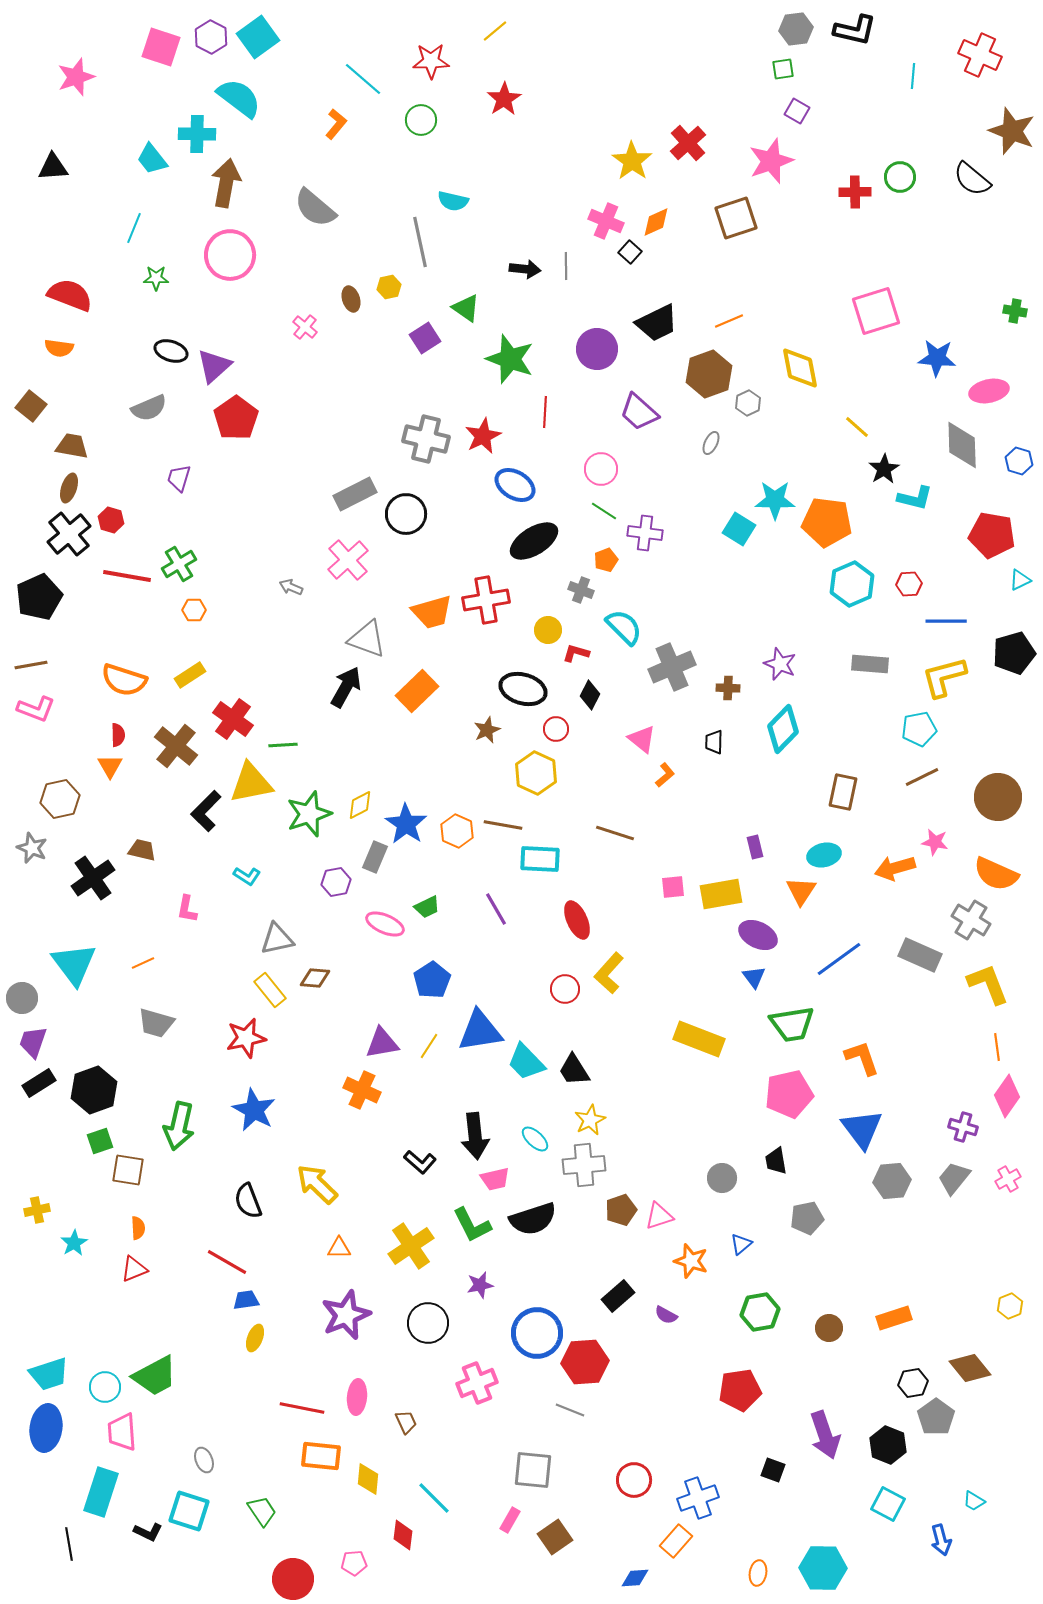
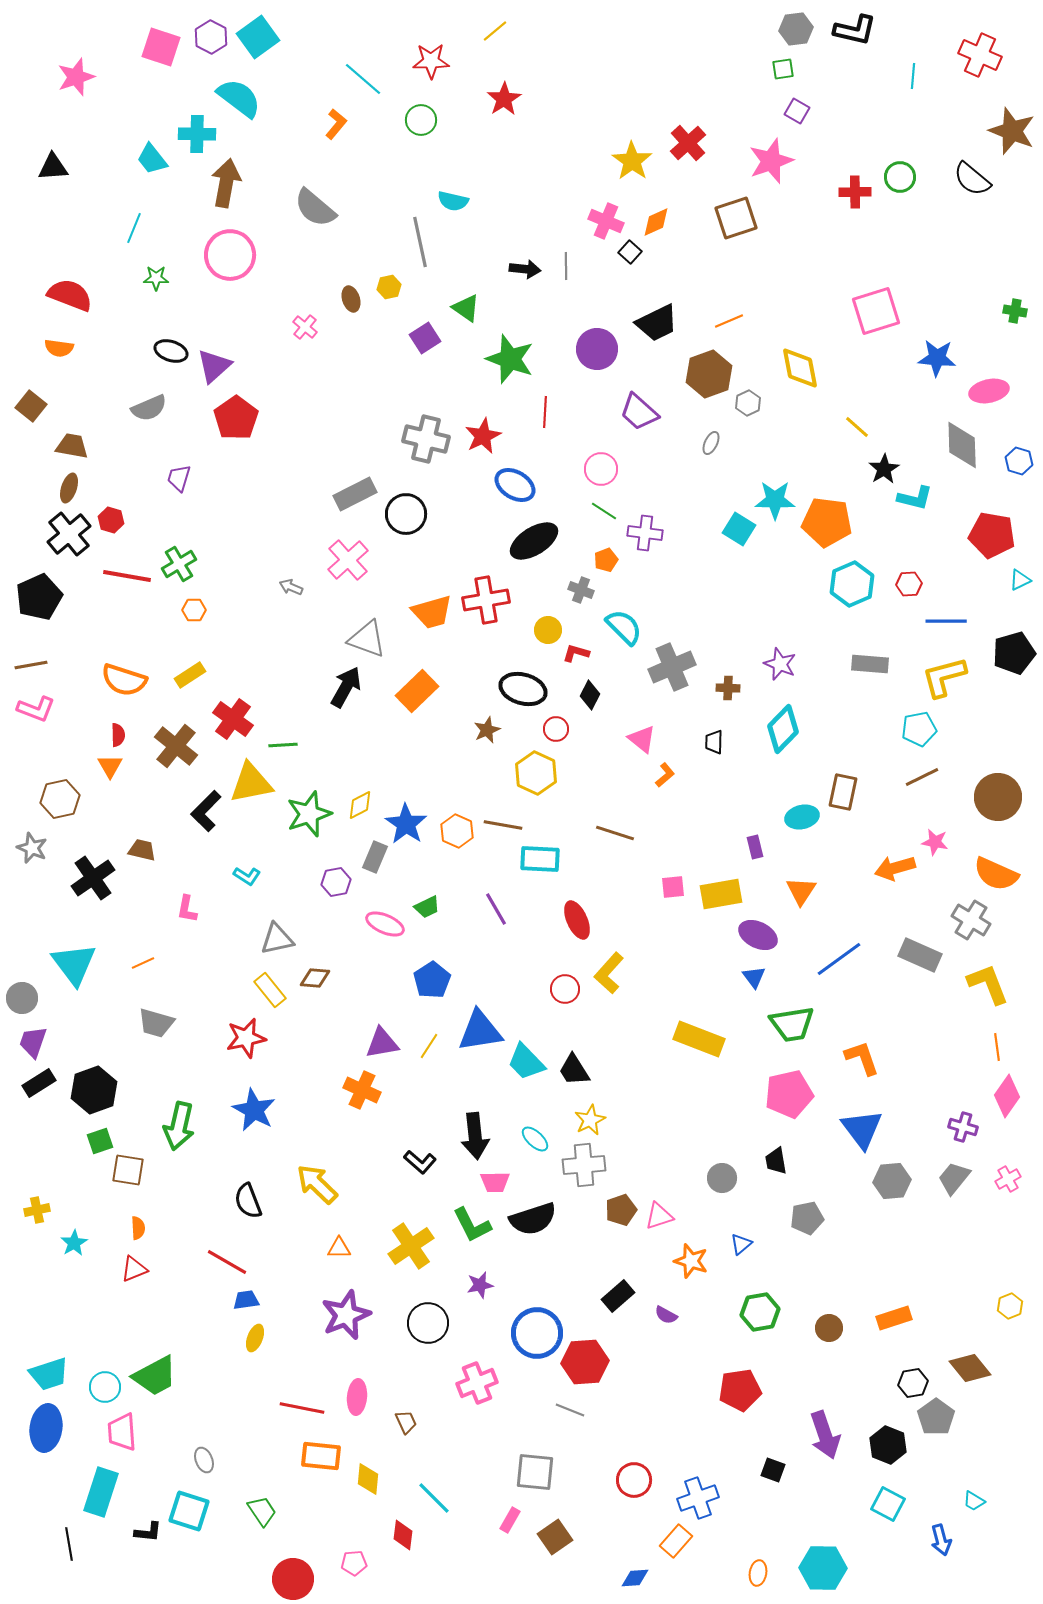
cyan ellipse at (824, 855): moved 22 px left, 38 px up
pink trapezoid at (495, 1179): moved 3 px down; rotated 12 degrees clockwise
gray square at (533, 1470): moved 2 px right, 2 px down
black L-shape at (148, 1532): rotated 20 degrees counterclockwise
